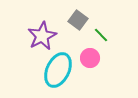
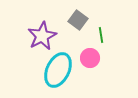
green line: rotated 35 degrees clockwise
